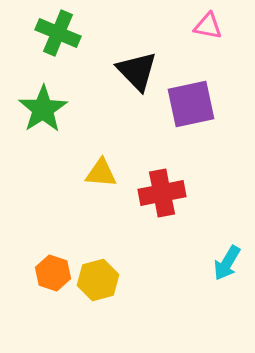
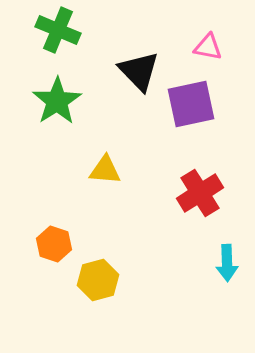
pink triangle: moved 21 px down
green cross: moved 3 px up
black triangle: moved 2 px right
green star: moved 14 px right, 8 px up
yellow triangle: moved 4 px right, 3 px up
red cross: moved 38 px right; rotated 21 degrees counterclockwise
cyan arrow: rotated 33 degrees counterclockwise
orange hexagon: moved 1 px right, 29 px up
